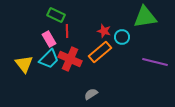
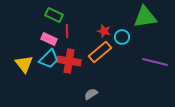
green rectangle: moved 2 px left
pink rectangle: rotated 35 degrees counterclockwise
red cross: moved 1 px left, 2 px down; rotated 15 degrees counterclockwise
